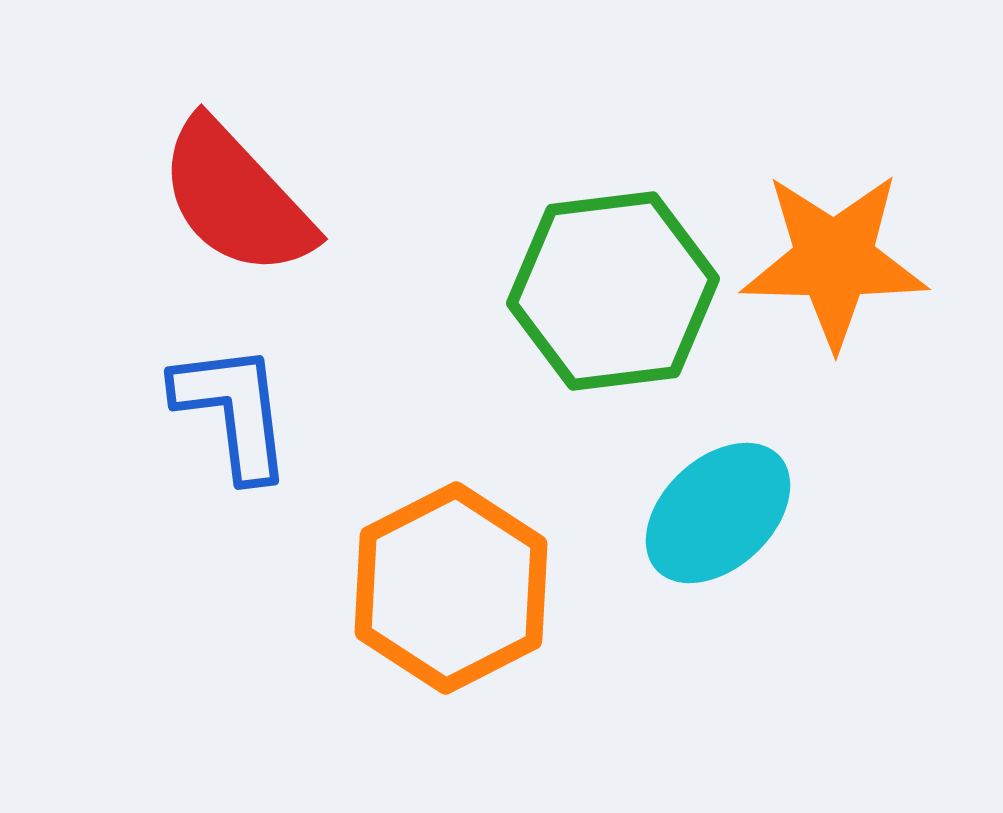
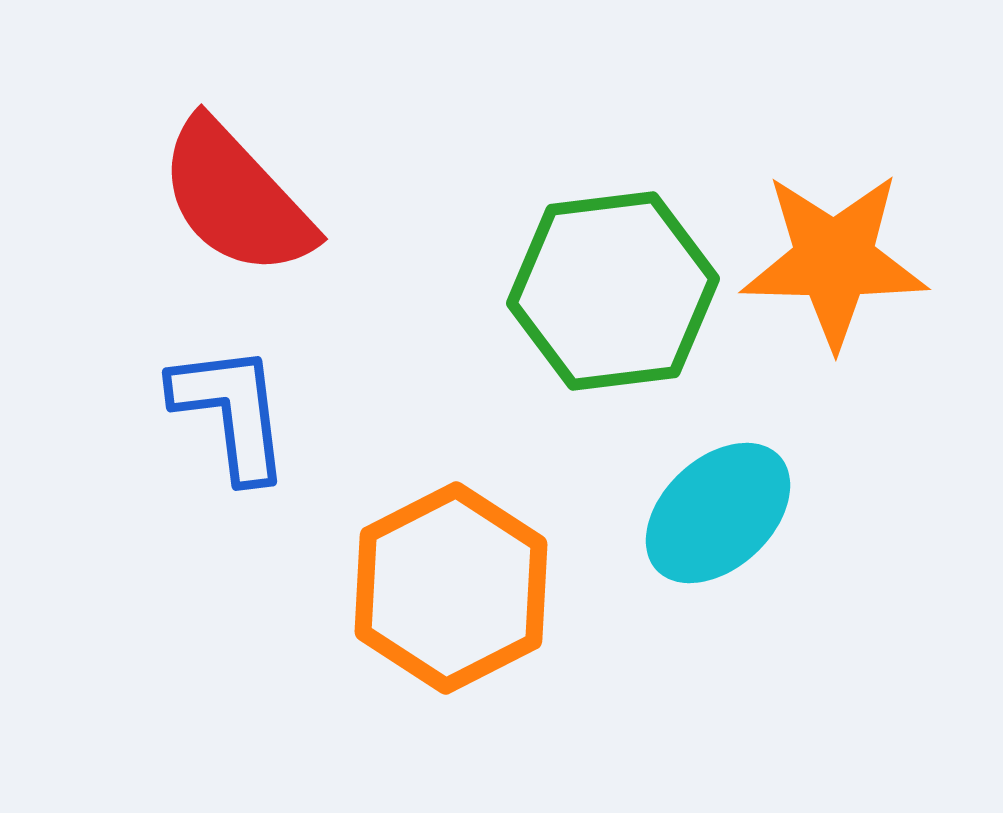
blue L-shape: moved 2 px left, 1 px down
